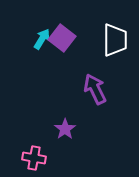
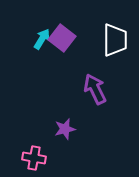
purple star: rotated 20 degrees clockwise
